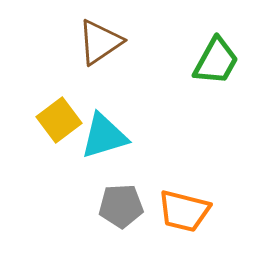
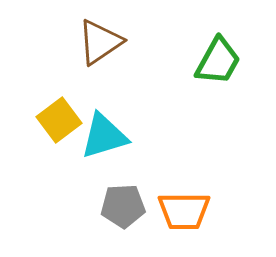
green trapezoid: moved 2 px right
gray pentagon: moved 2 px right
orange trapezoid: rotated 14 degrees counterclockwise
